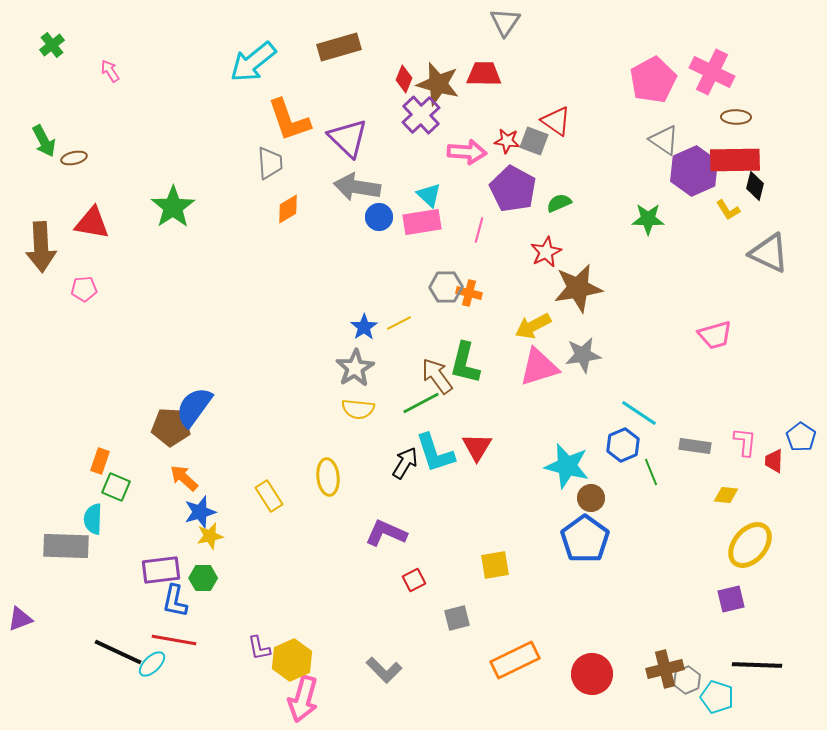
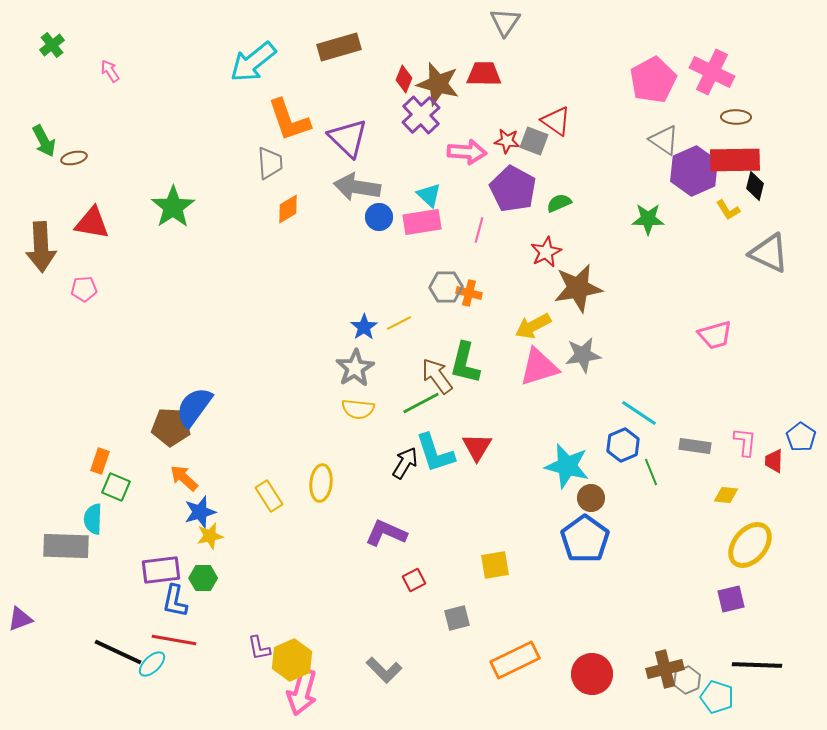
yellow ellipse at (328, 477): moved 7 px left, 6 px down; rotated 12 degrees clockwise
pink arrow at (303, 699): moved 1 px left, 7 px up
